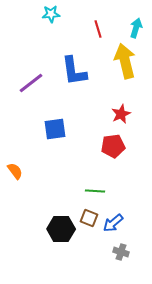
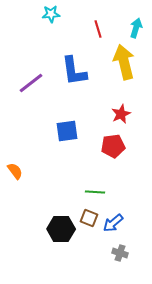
yellow arrow: moved 1 px left, 1 px down
blue square: moved 12 px right, 2 px down
green line: moved 1 px down
gray cross: moved 1 px left, 1 px down
